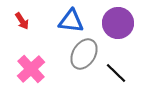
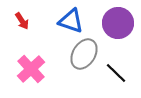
blue triangle: rotated 12 degrees clockwise
